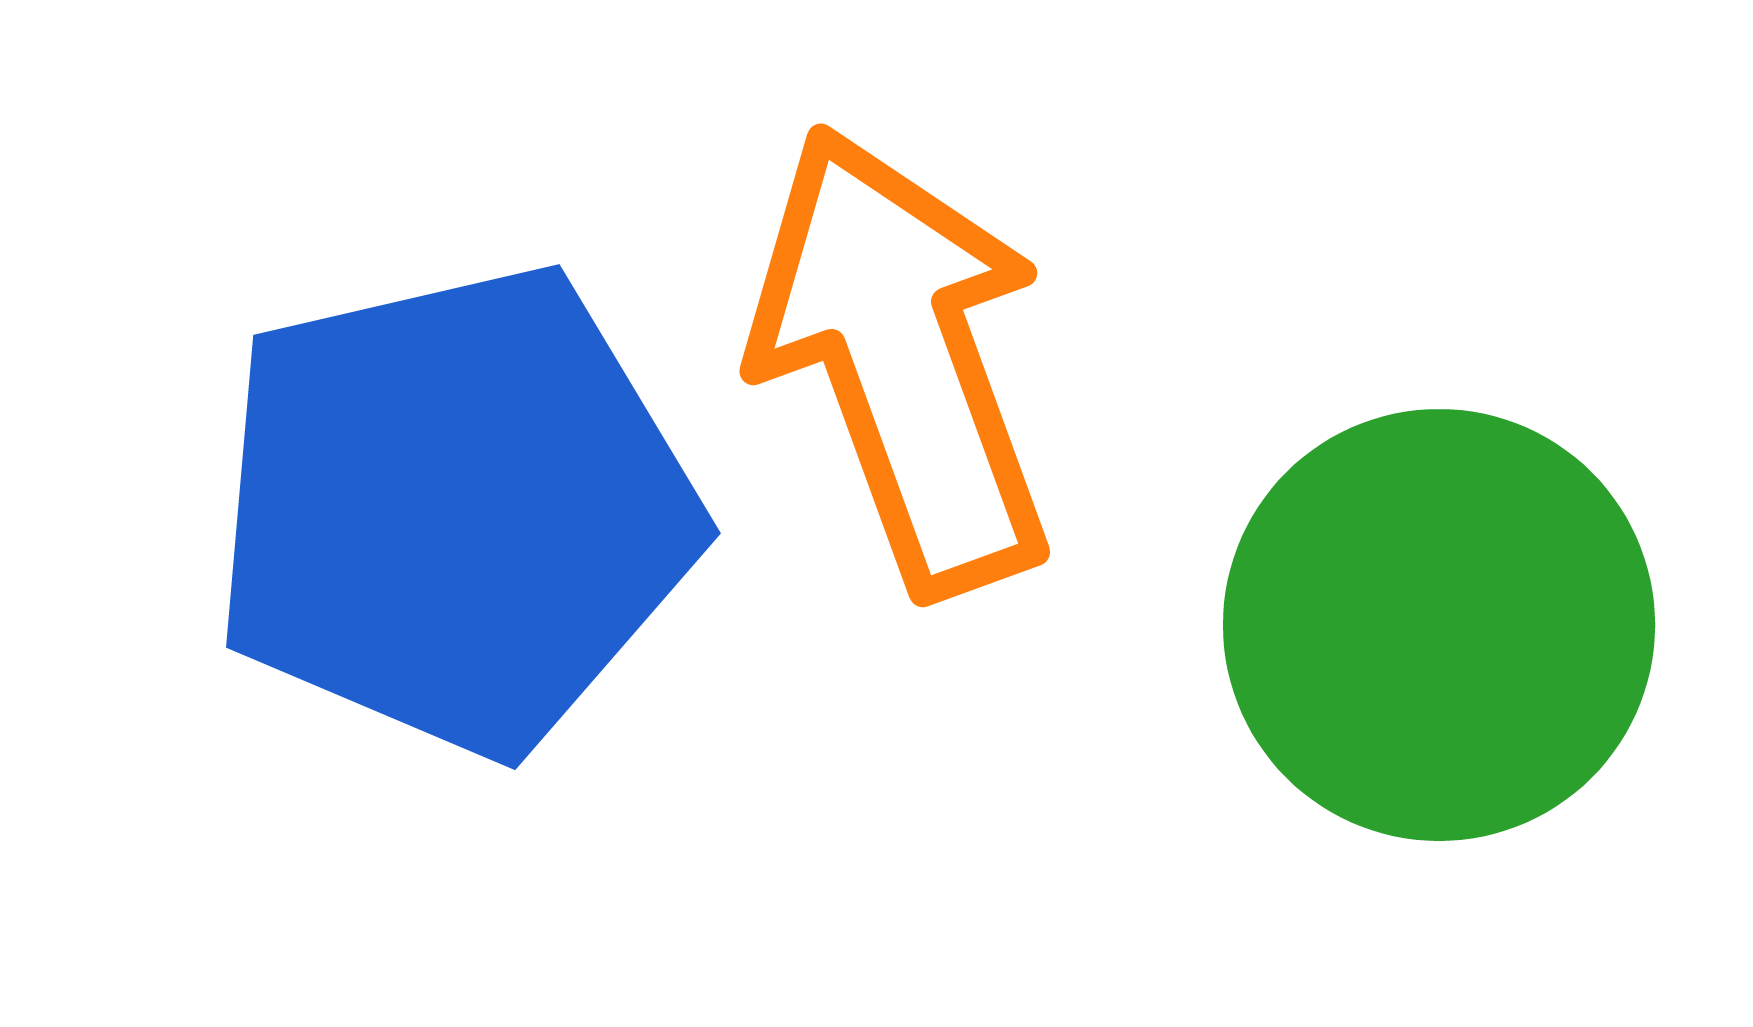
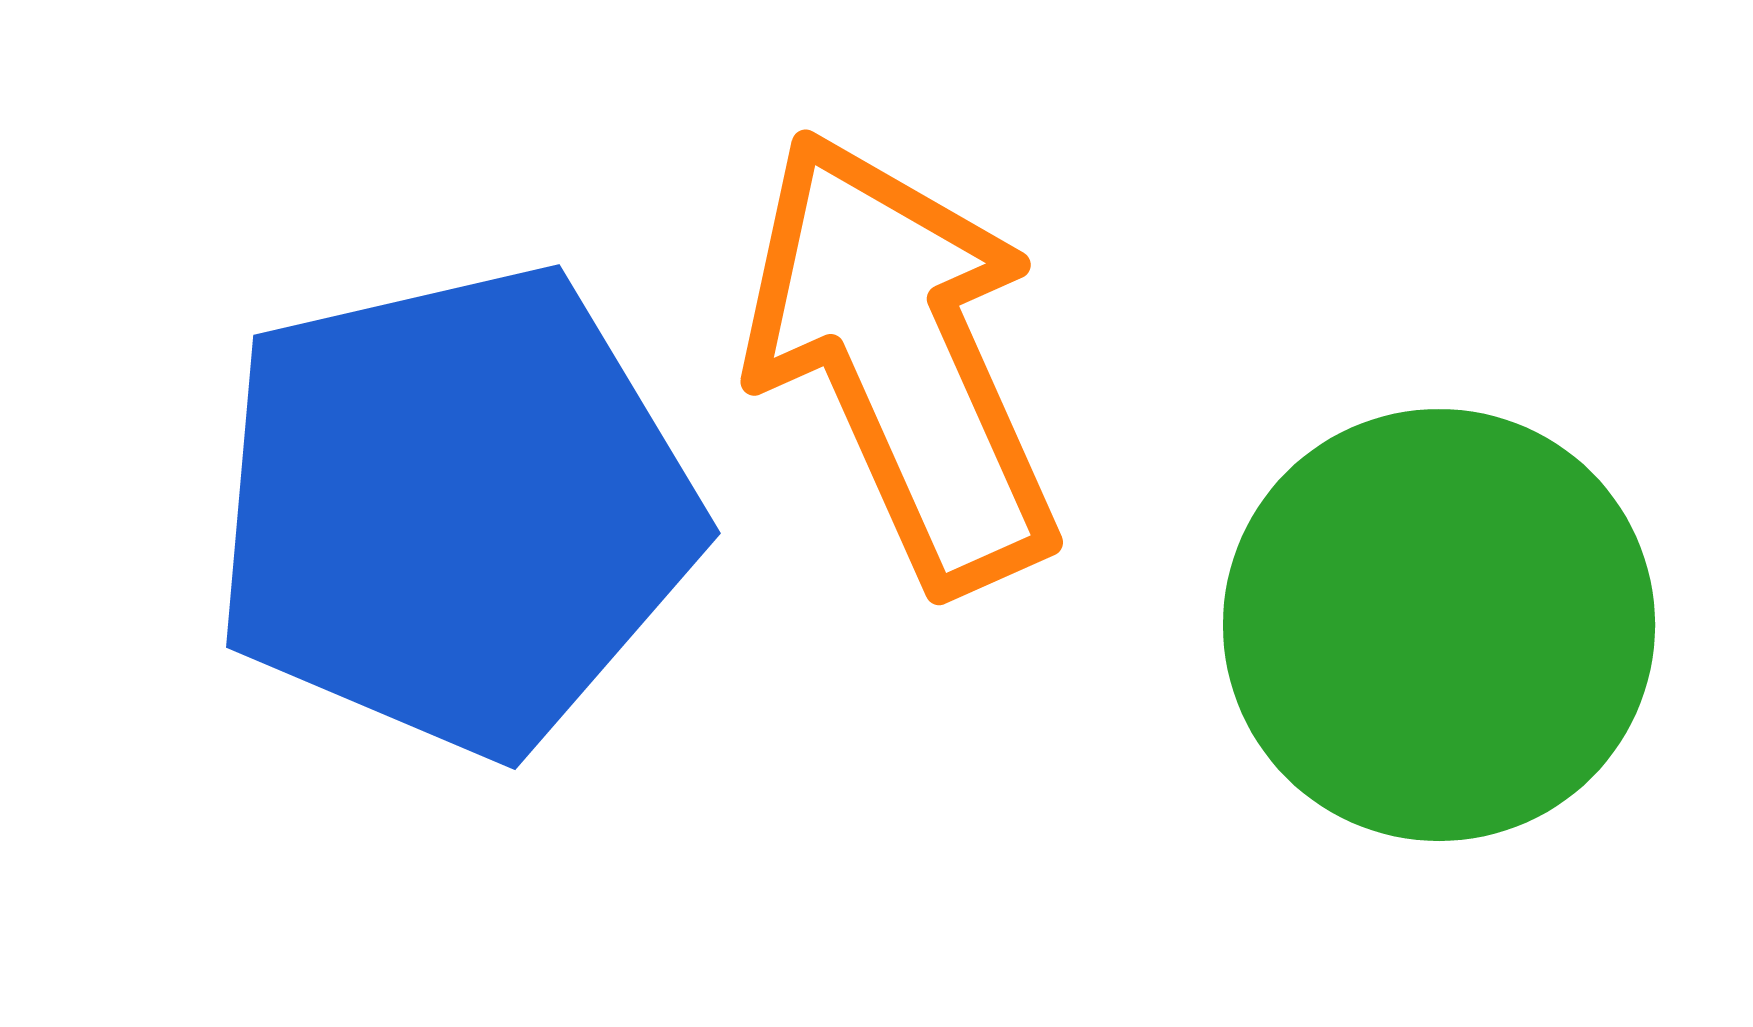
orange arrow: rotated 4 degrees counterclockwise
